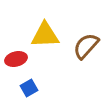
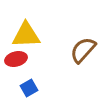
yellow triangle: moved 19 px left
brown semicircle: moved 3 px left, 4 px down
